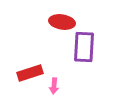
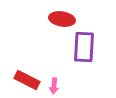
red ellipse: moved 3 px up
red rectangle: moved 3 px left, 7 px down; rotated 45 degrees clockwise
